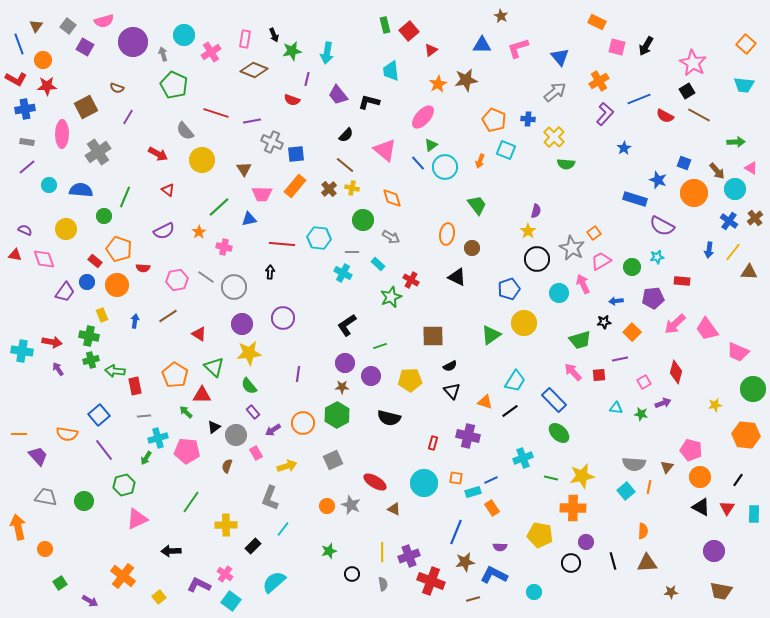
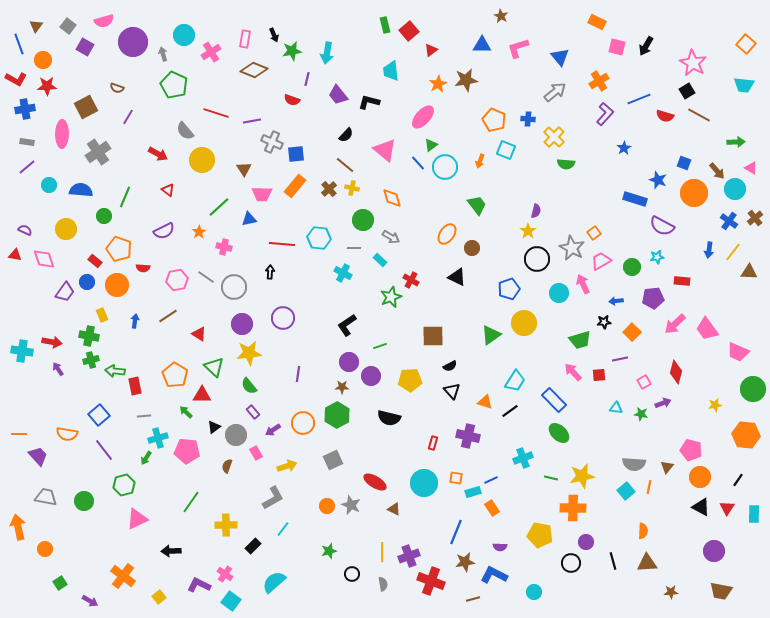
red semicircle at (665, 116): rotated 12 degrees counterclockwise
orange ellipse at (447, 234): rotated 25 degrees clockwise
gray line at (352, 252): moved 2 px right, 4 px up
cyan rectangle at (378, 264): moved 2 px right, 4 px up
purple circle at (345, 363): moved 4 px right, 1 px up
gray L-shape at (270, 498): moved 3 px right; rotated 140 degrees counterclockwise
